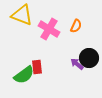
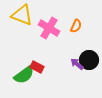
pink cross: moved 1 px up
black circle: moved 2 px down
red rectangle: rotated 56 degrees counterclockwise
